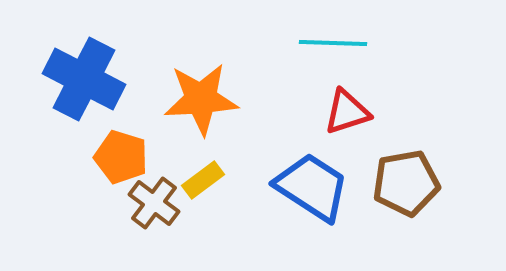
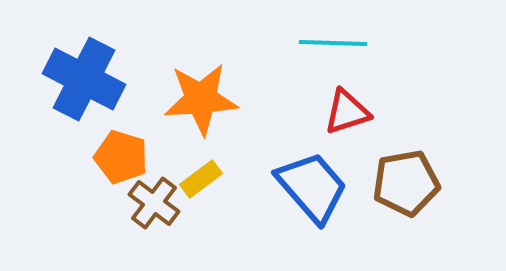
yellow rectangle: moved 2 px left, 1 px up
blue trapezoid: rotated 16 degrees clockwise
